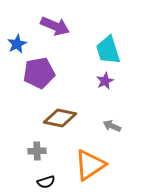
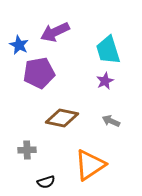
purple arrow: moved 6 px down; rotated 132 degrees clockwise
blue star: moved 2 px right, 1 px down; rotated 18 degrees counterclockwise
brown diamond: moved 2 px right
gray arrow: moved 1 px left, 5 px up
gray cross: moved 10 px left, 1 px up
